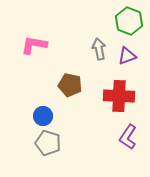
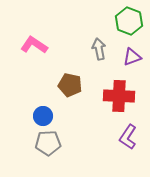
pink L-shape: rotated 24 degrees clockwise
purple triangle: moved 5 px right, 1 px down
gray pentagon: rotated 20 degrees counterclockwise
